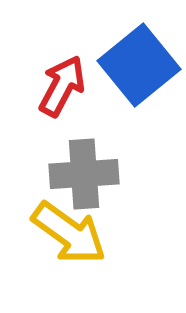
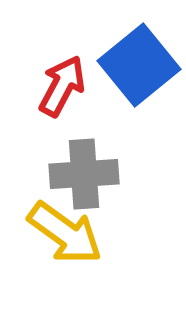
yellow arrow: moved 4 px left
